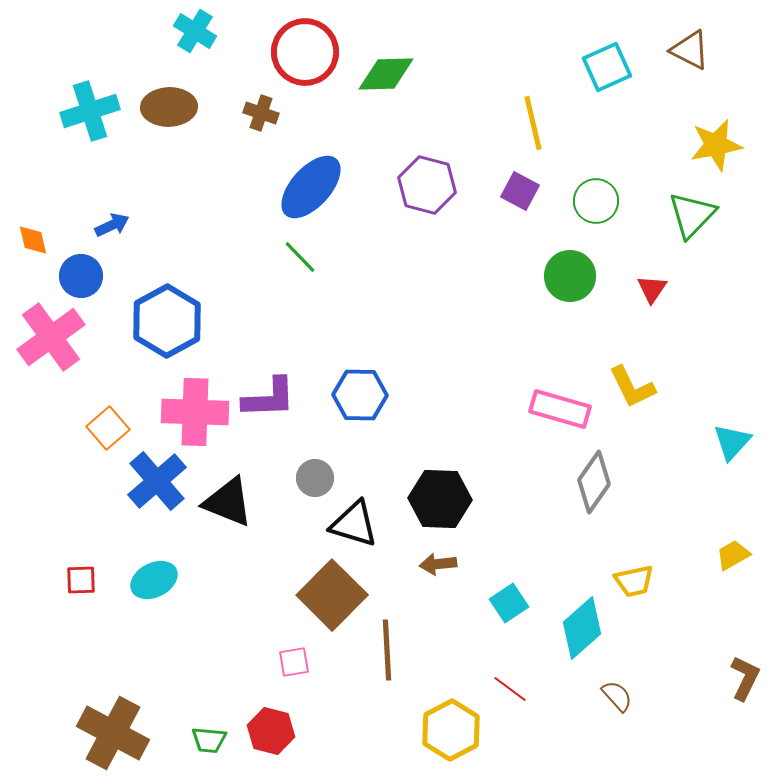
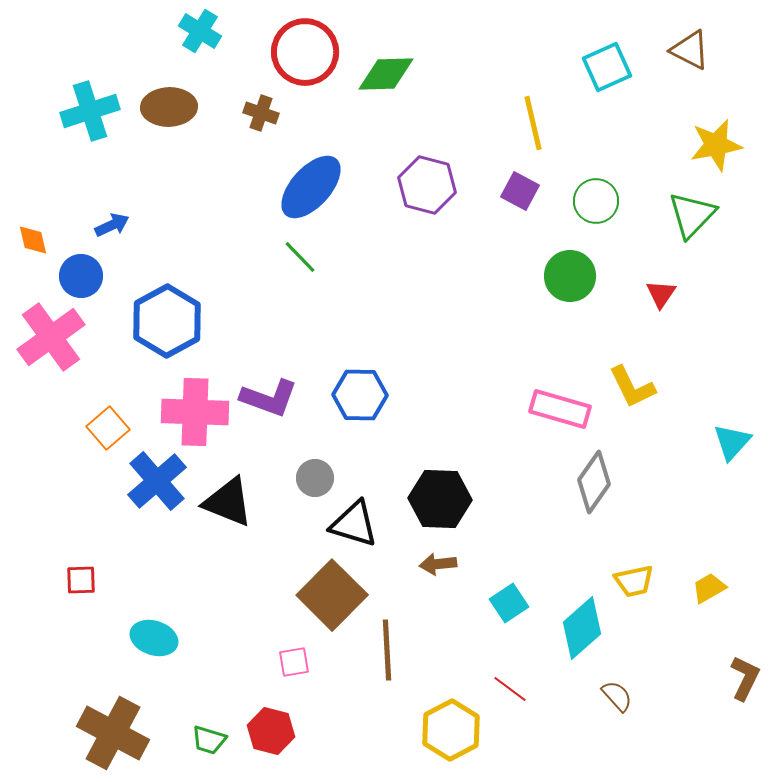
cyan cross at (195, 31): moved 5 px right
red triangle at (652, 289): moved 9 px right, 5 px down
purple L-shape at (269, 398): rotated 22 degrees clockwise
yellow trapezoid at (733, 555): moved 24 px left, 33 px down
cyan ellipse at (154, 580): moved 58 px down; rotated 45 degrees clockwise
green trapezoid at (209, 740): rotated 12 degrees clockwise
